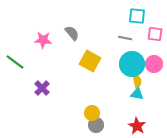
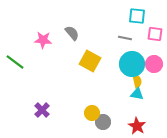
purple cross: moved 22 px down
gray circle: moved 7 px right, 3 px up
